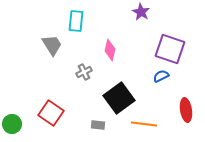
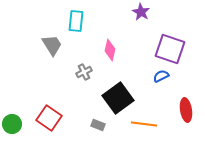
black square: moved 1 px left
red square: moved 2 px left, 5 px down
gray rectangle: rotated 16 degrees clockwise
